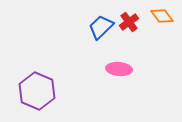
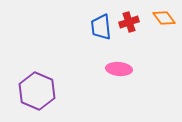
orange diamond: moved 2 px right, 2 px down
red cross: rotated 18 degrees clockwise
blue trapezoid: rotated 52 degrees counterclockwise
